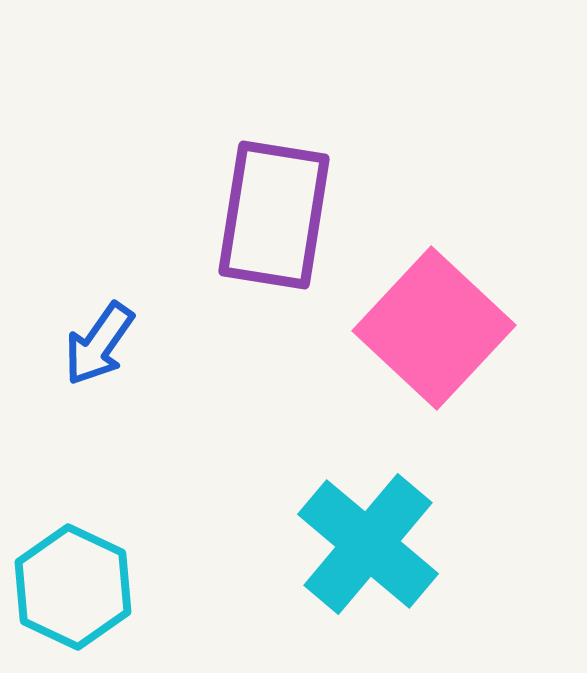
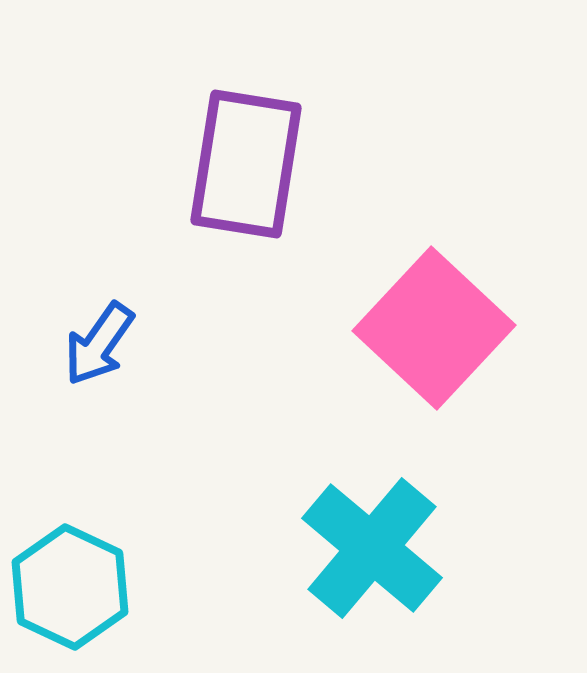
purple rectangle: moved 28 px left, 51 px up
cyan cross: moved 4 px right, 4 px down
cyan hexagon: moved 3 px left
